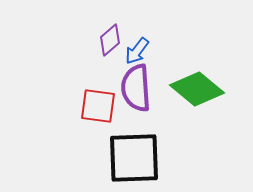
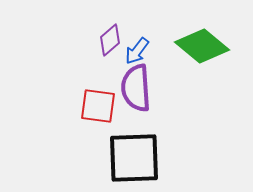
green diamond: moved 5 px right, 43 px up
